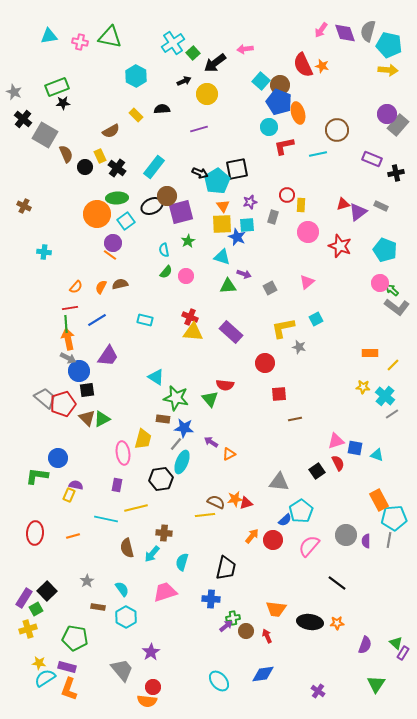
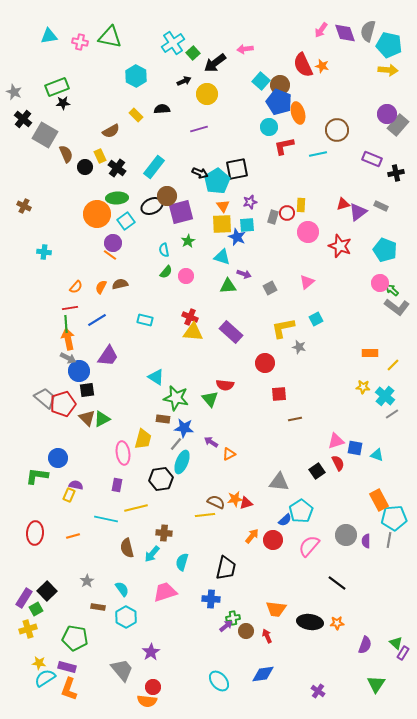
red circle at (287, 195): moved 18 px down
